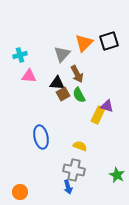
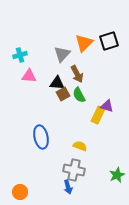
green star: rotated 21 degrees clockwise
